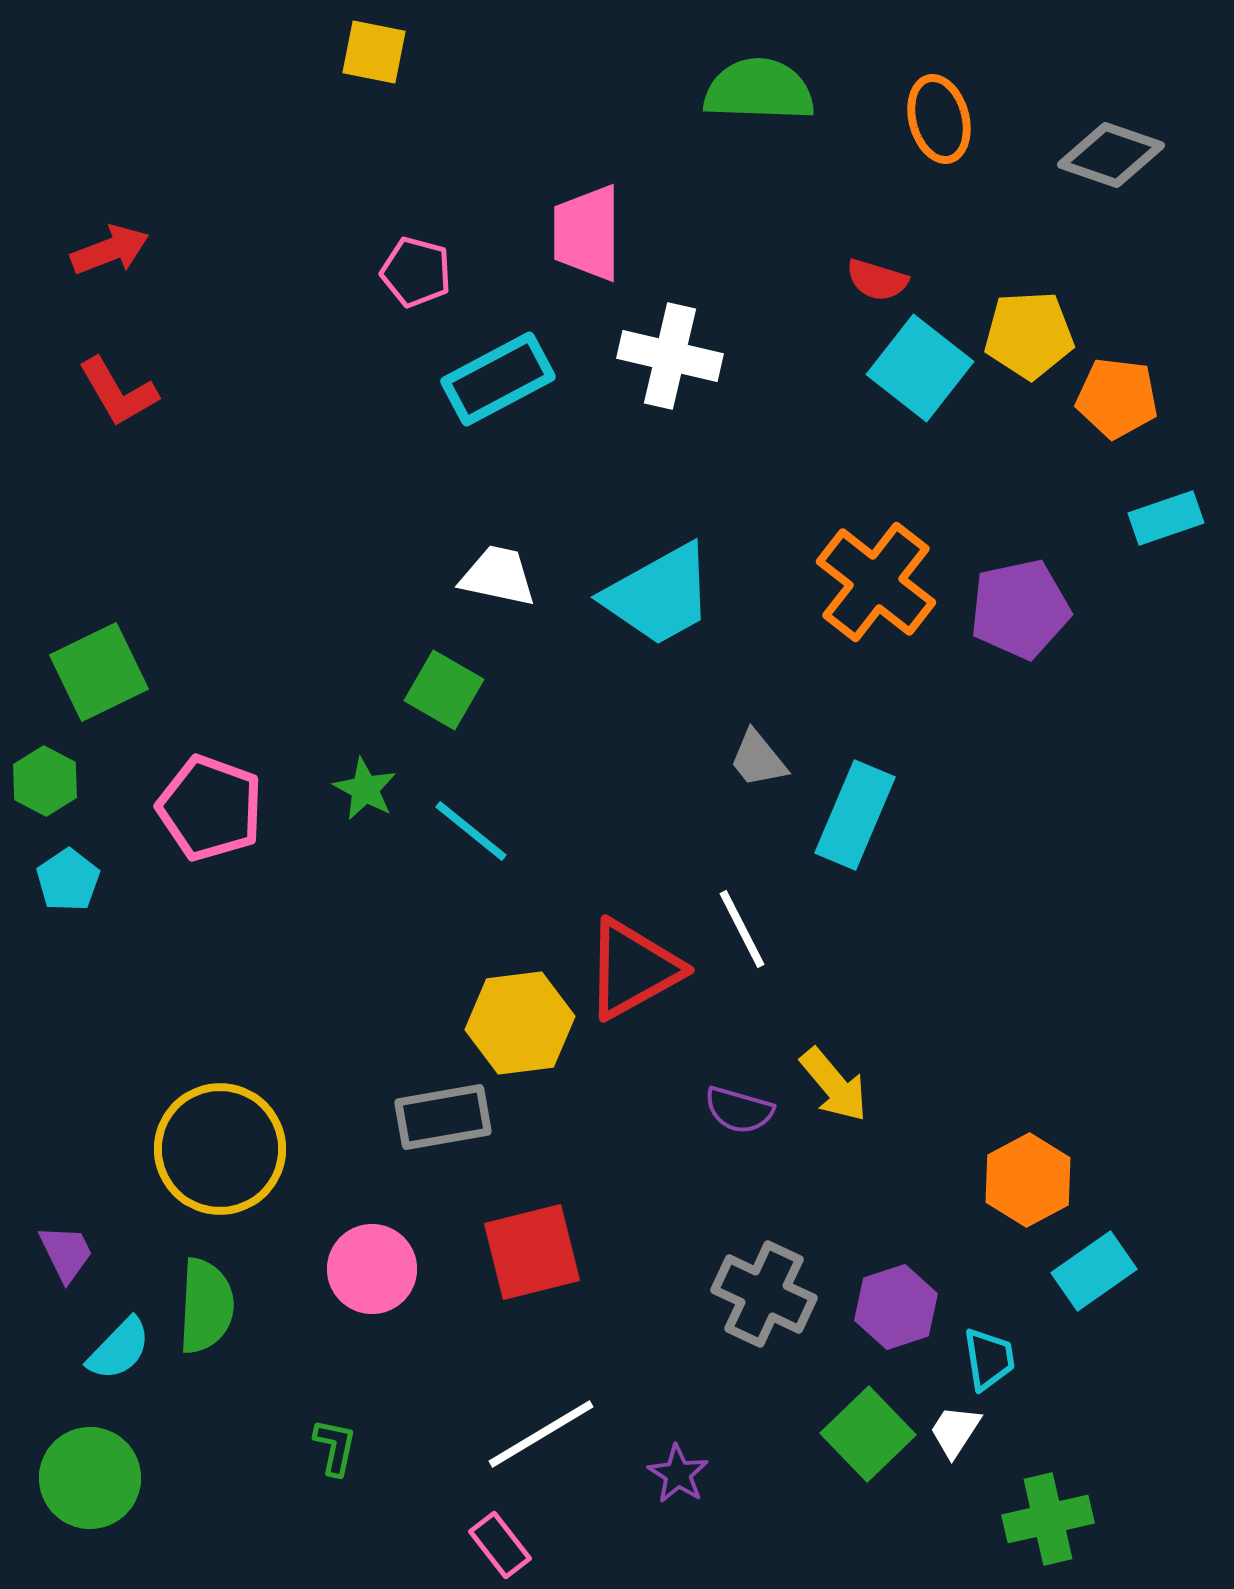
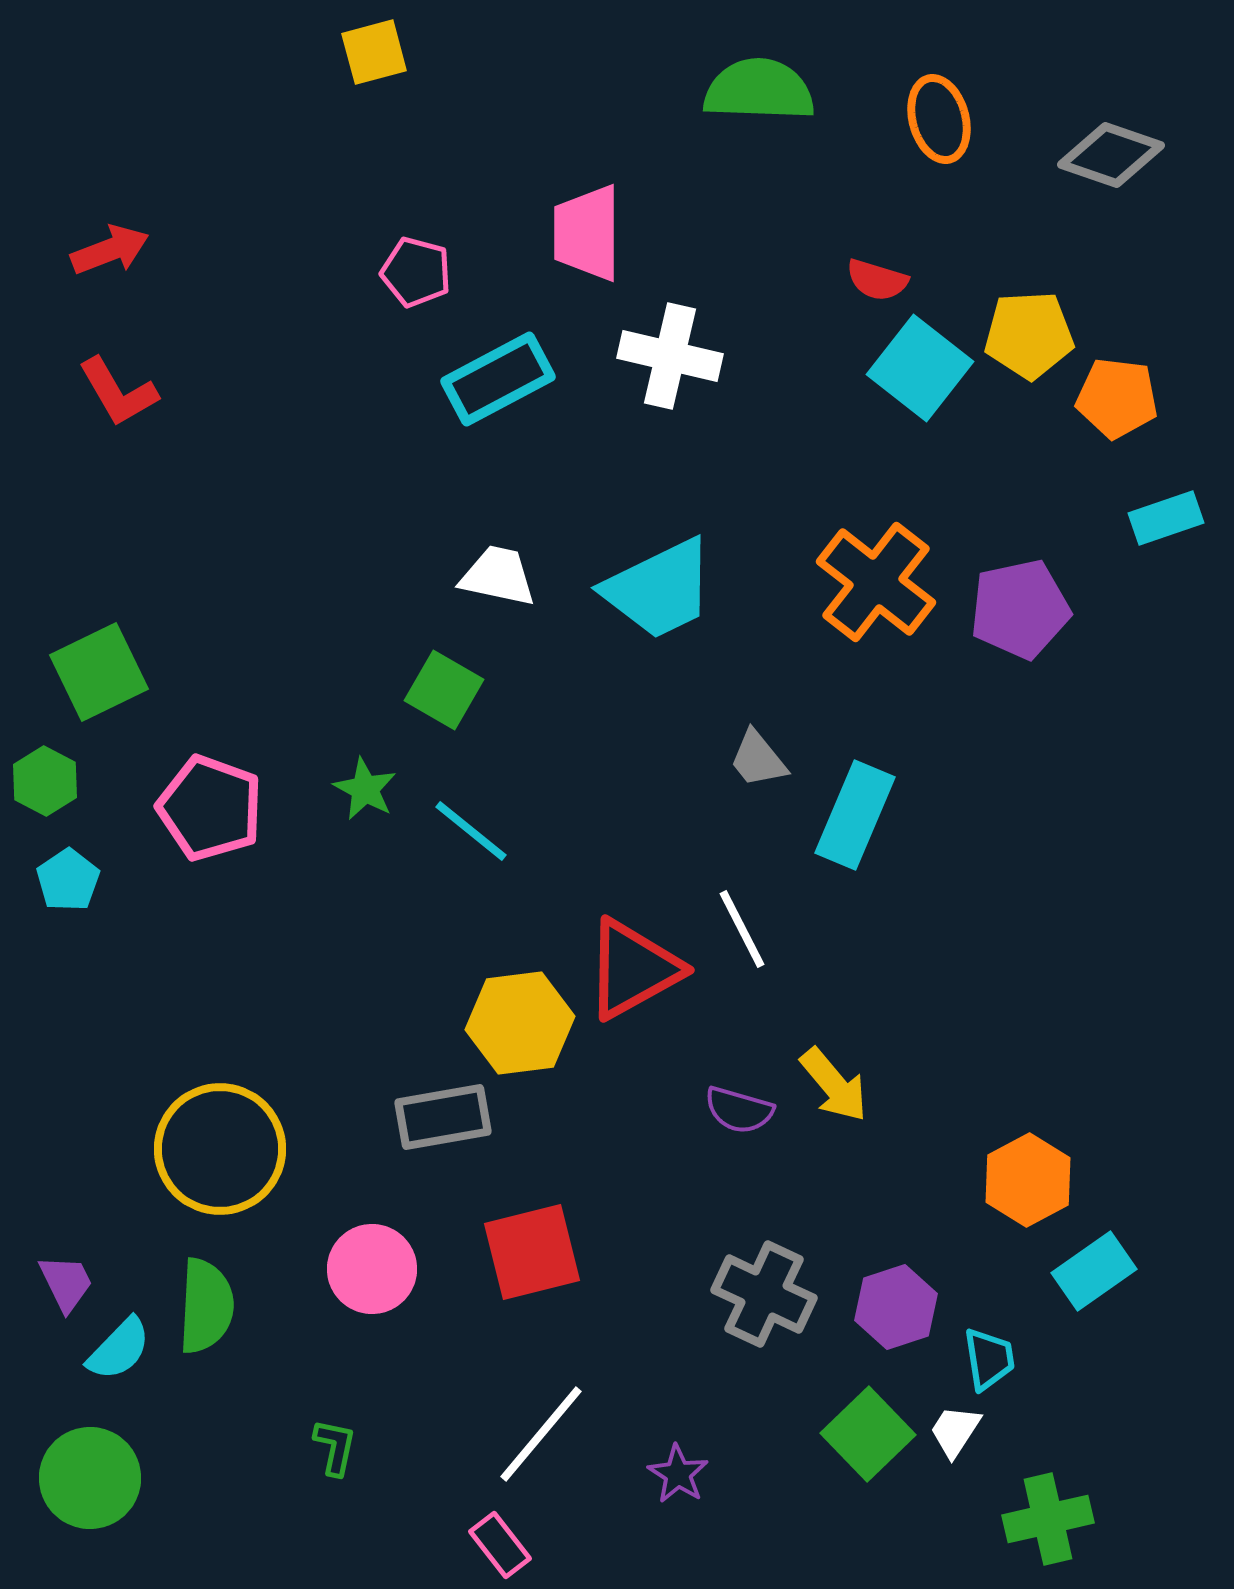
yellow square at (374, 52): rotated 26 degrees counterclockwise
cyan trapezoid at (659, 595): moved 6 px up; rotated 3 degrees clockwise
purple trapezoid at (66, 1253): moved 30 px down
white line at (541, 1434): rotated 19 degrees counterclockwise
